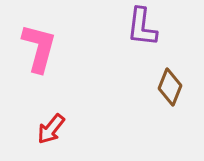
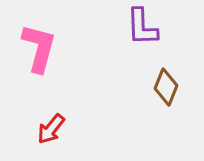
purple L-shape: rotated 9 degrees counterclockwise
brown diamond: moved 4 px left
